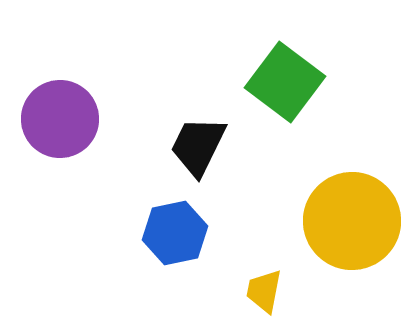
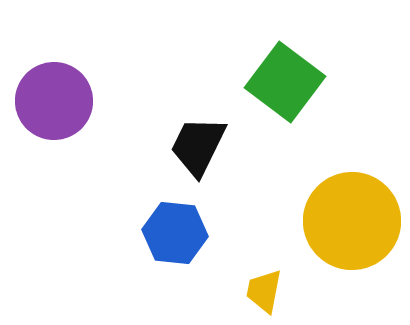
purple circle: moved 6 px left, 18 px up
blue hexagon: rotated 18 degrees clockwise
